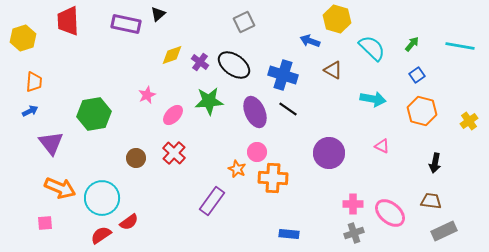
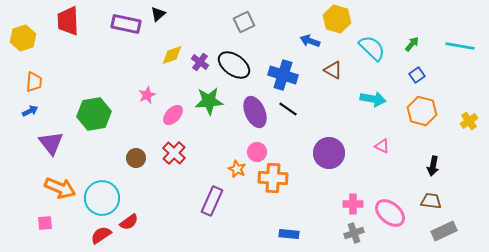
black arrow at (435, 163): moved 2 px left, 3 px down
purple rectangle at (212, 201): rotated 12 degrees counterclockwise
